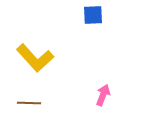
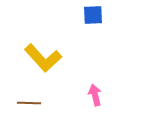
yellow L-shape: moved 8 px right
pink arrow: moved 8 px left; rotated 35 degrees counterclockwise
